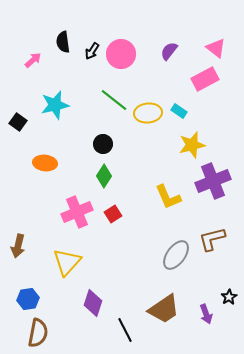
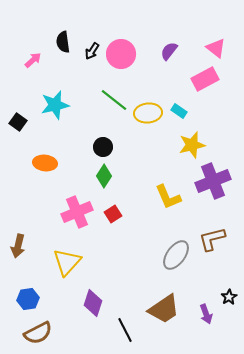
black circle: moved 3 px down
brown semicircle: rotated 52 degrees clockwise
